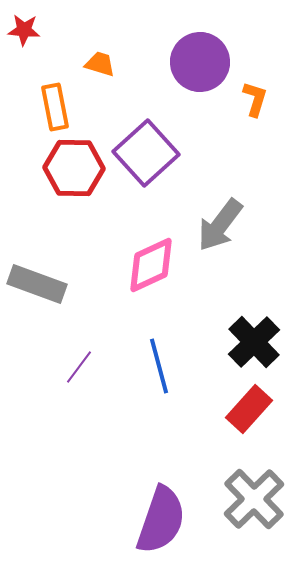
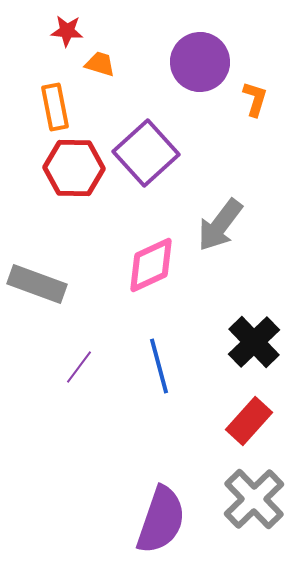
red star: moved 43 px right, 1 px down
red rectangle: moved 12 px down
